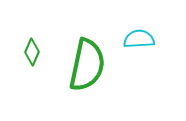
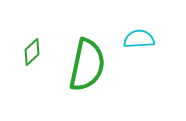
green diamond: rotated 24 degrees clockwise
